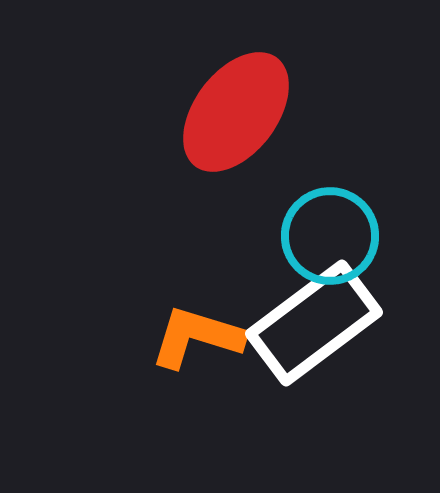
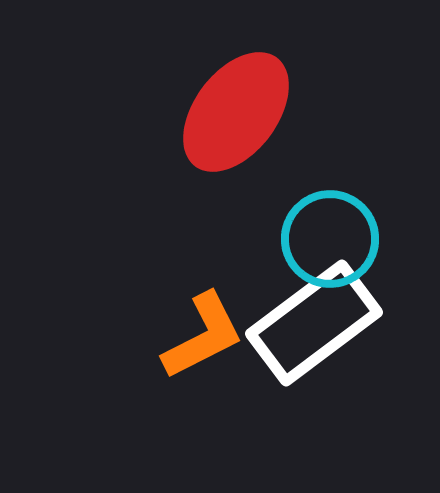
cyan circle: moved 3 px down
orange L-shape: moved 6 px right, 1 px up; rotated 136 degrees clockwise
